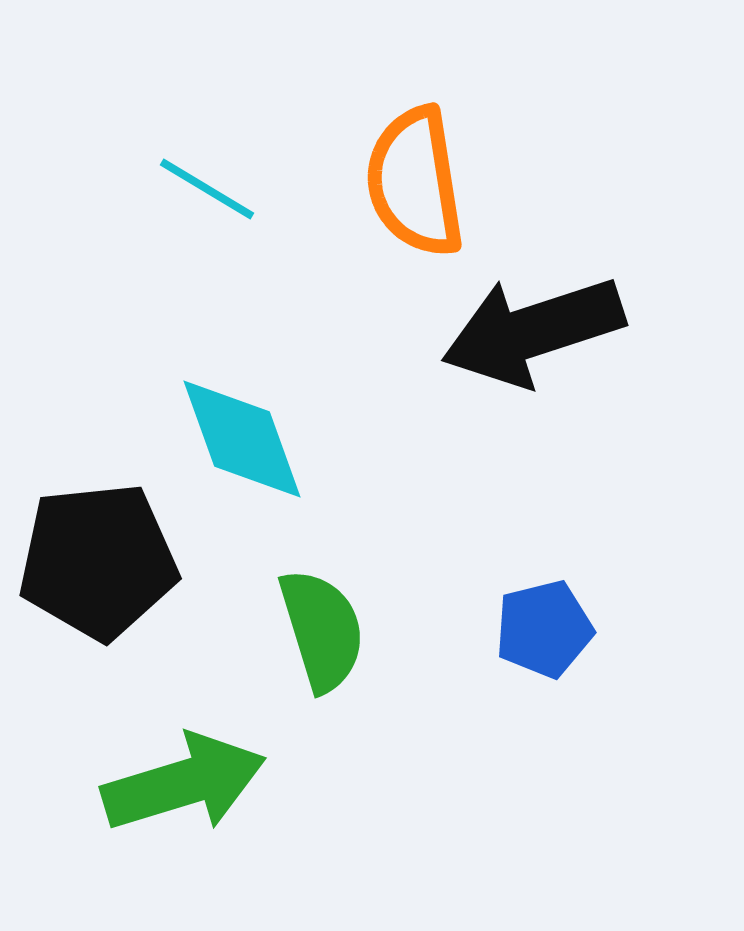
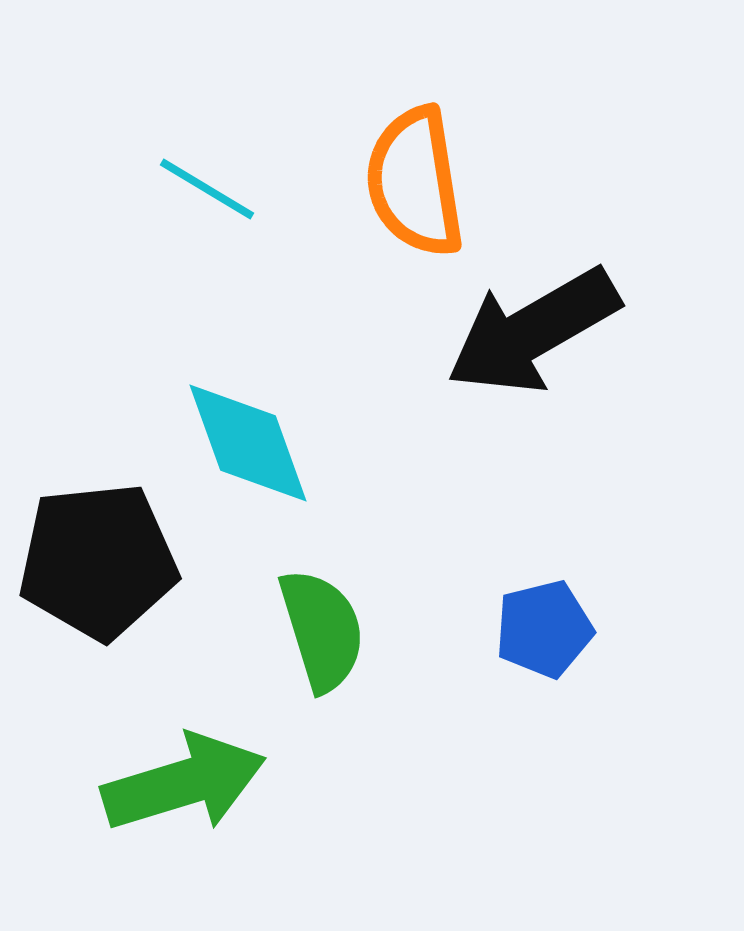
black arrow: rotated 12 degrees counterclockwise
cyan diamond: moved 6 px right, 4 px down
